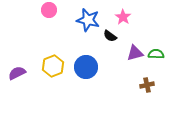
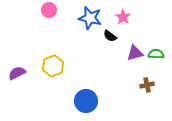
blue star: moved 2 px right, 2 px up
blue circle: moved 34 px down
